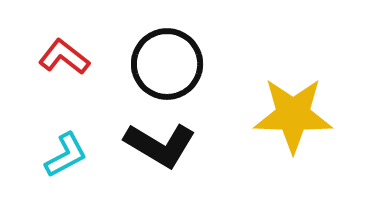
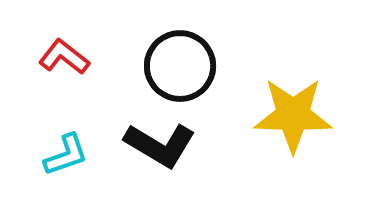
black circle: moved 13 px right, 2 px down
cyan L-shape: rotated 9 degrees clockwise
